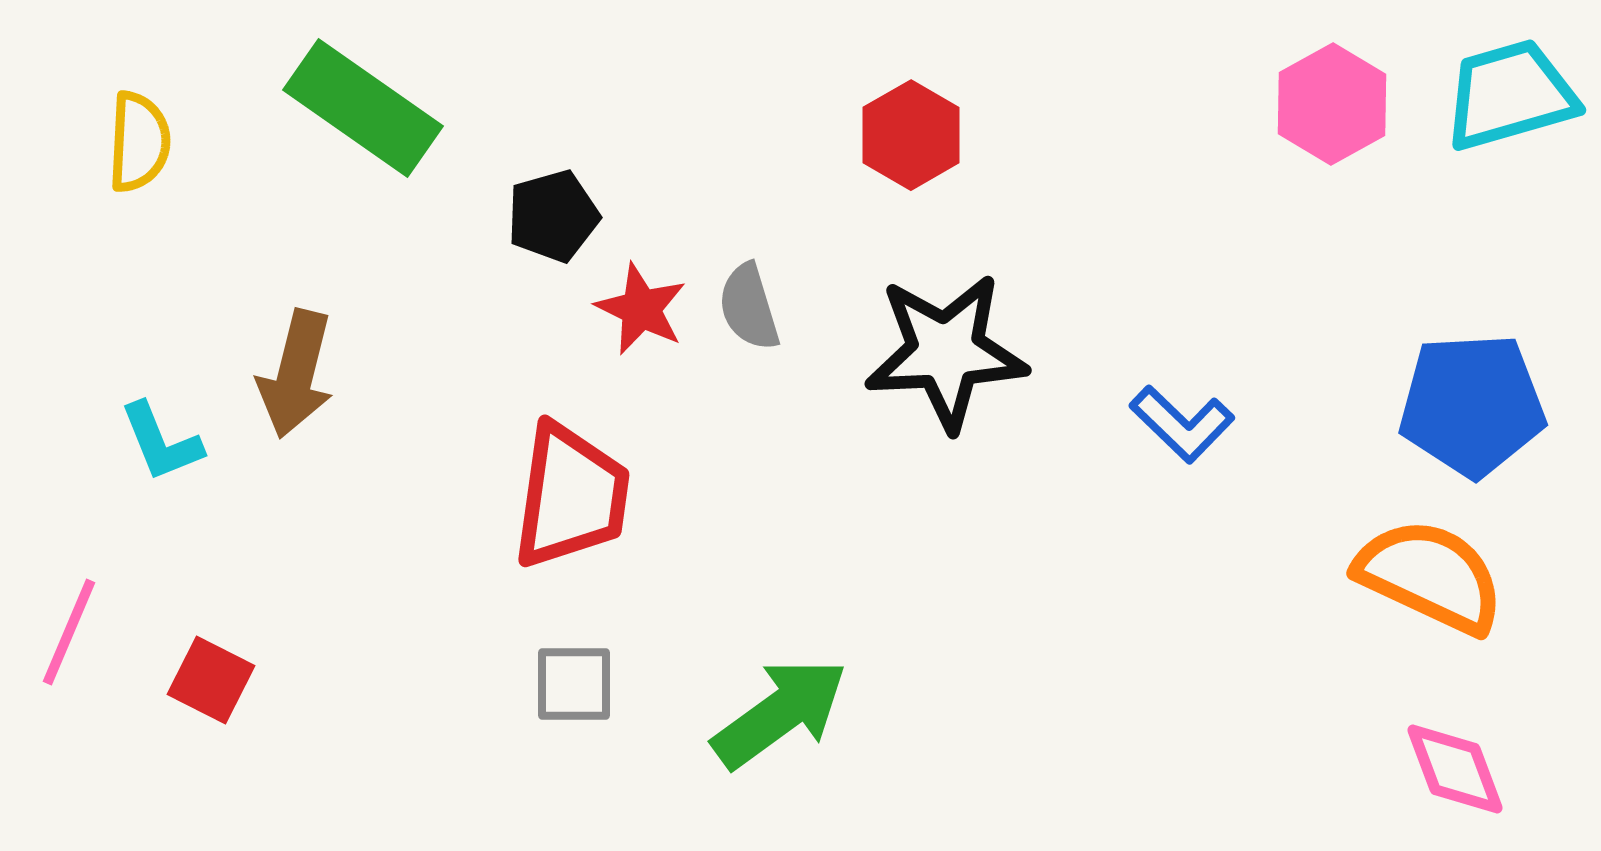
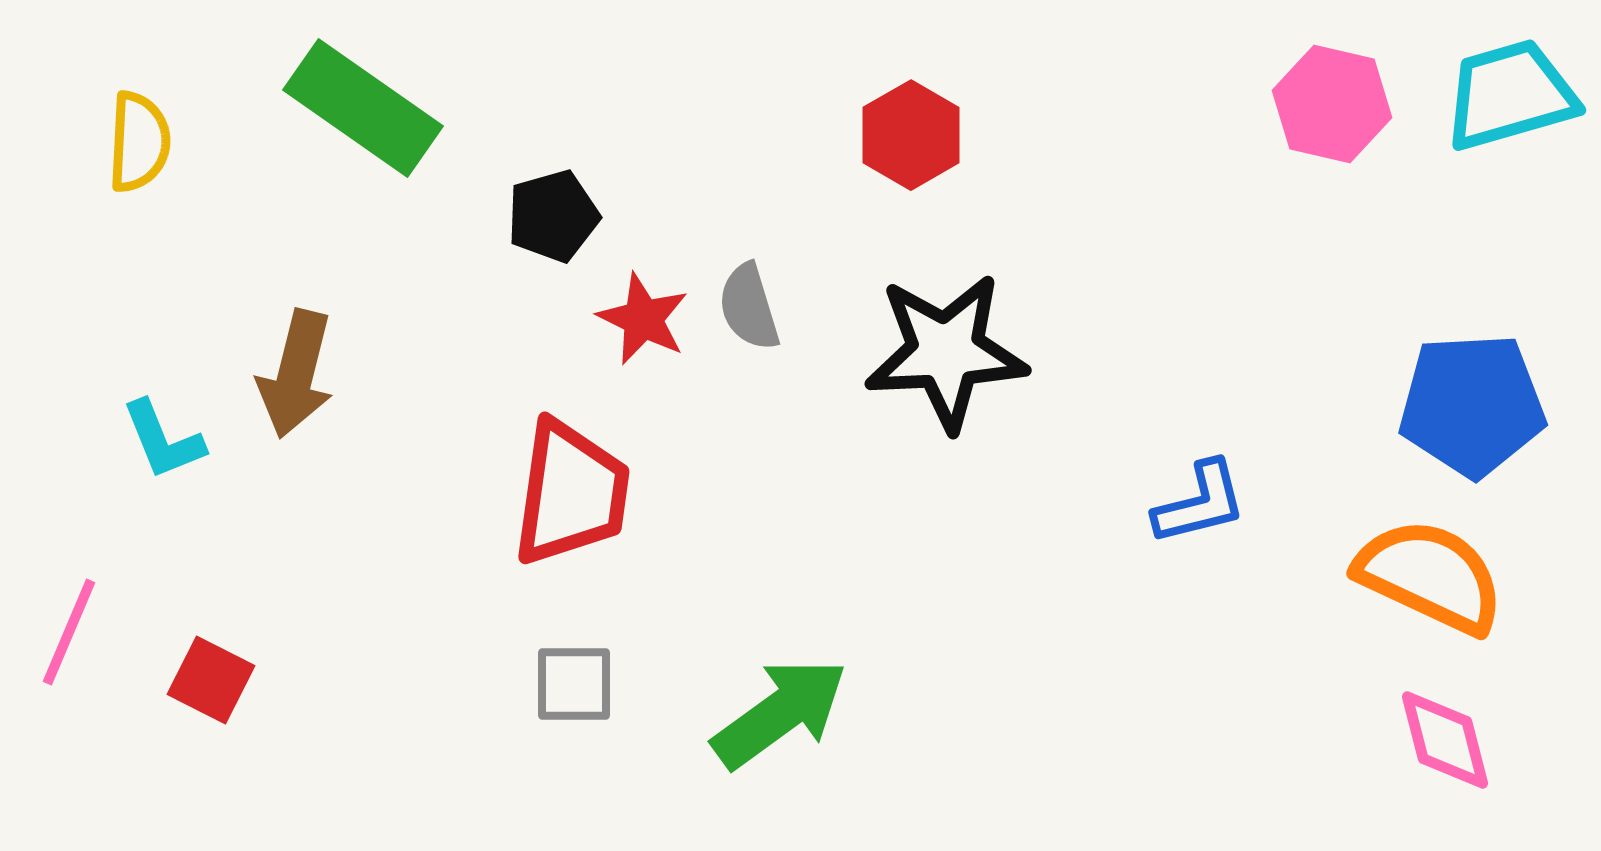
pink hexagon: rotated 18 degrees counterclockwise
red star: moved 2 px right, 10 px down
blue L-shape: moved 18 px right, 79 px down; rotated 58 degrees counterclockwise
cyan L-shape: moved 2 px right, 2 px up
red trapezoid: moved 3 px up
pink diamond: moved 10 px left, 29 px up; rotated 6 degrees clockwise
